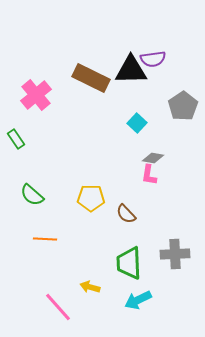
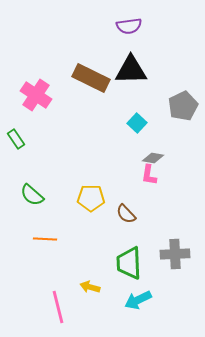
purple semicircle: moved 24 px left, 33 px up
pink cross: rotated 16 degrees counterclockwise
gray pentagon: rotated 8 degrees clockwise
pink line: rotated 28 degrees clockwise
